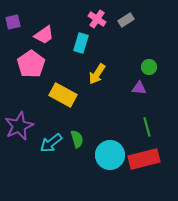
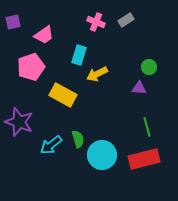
pink cross: moved 1 px left, 3 px down; rotated 12 degrees counterclockwise
cyan rectangle: moved 2 px left, 12 px down
pink pentagon: moved 3 px down; rotated 16 degrees clockwise
yellow arrow: rotated 30 degrees clockwise
purple star: moved 4 px up; rotated 28 degrees counterclockwise
green semicircle: moved 1 px right
cyan arrow: moved 2 px down
cyan circle: moved 8 px left
